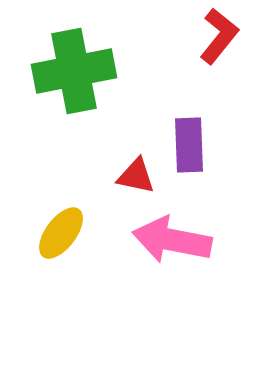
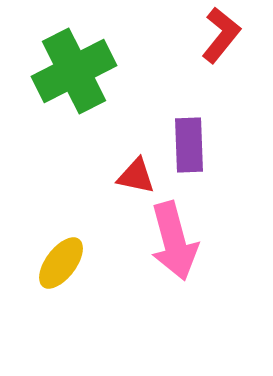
red L-shape: moved 2 px right, 1 px up
green cross: rotated 16 degrees counterclockwise
yellow ellipse: moved 30 px down
pink arrow: moved 2 px right, 1 px down; rotated 116 degrees counterclockwise
